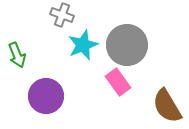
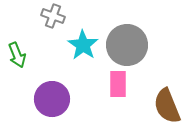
gray cross: moved 9 px left, 1 px down
cyan star: rotated 16 degrees counterclockwise
pink rectangle: moved 2 px down; rotated 36 degrees clockwise
purple circle: moved 6 px right, 3 px down
brown semicircle: rotated 9 degrees clockwise
